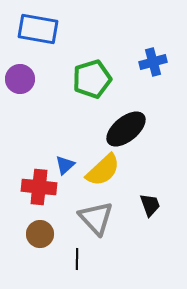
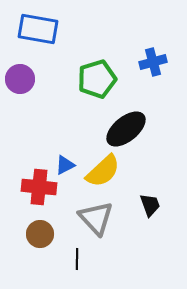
green pentagon: moved 5 px right
blue triangle: rotated 15 degrees clockwise
yellow semicircle: moved 1 px down
